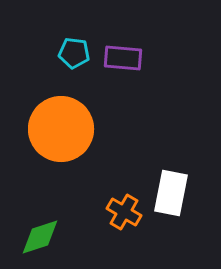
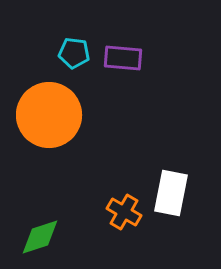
orange circle: moved 12 px left, 14 px up
